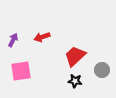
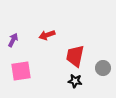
red arrow: moved 5 px right, 2 px up
red trapezoid: rotated 35 degrees counterclockwise
gray circle: moved 1 px right, 2 px up
